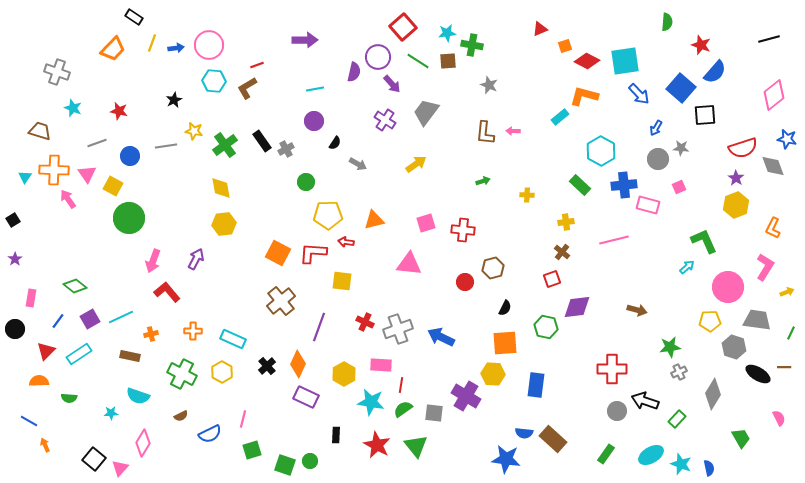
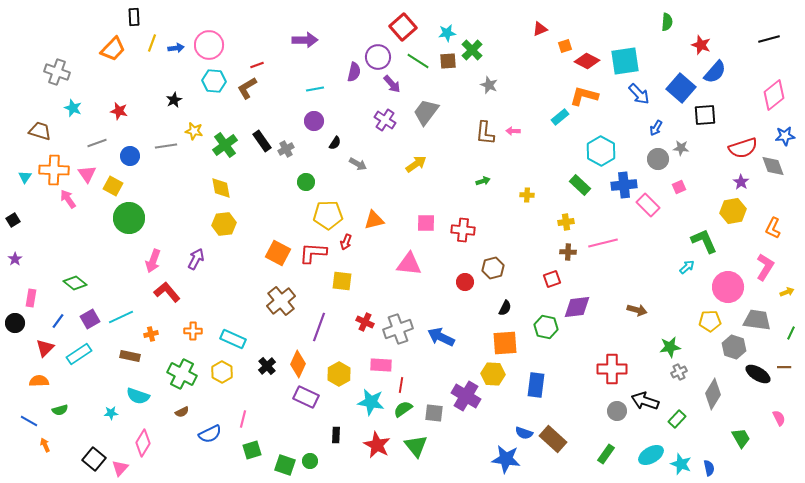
black rectangle at (134, 17): rotated 54 degrees clockwise
green cross at (472, 45): moved 5 px down; rotated 35 degrees clockwise
blue star at (787, 139): moved 2 px left, 3 px up; rotated 18 degrees counterclockwise
purple star at (736, 178): moved 5 px right, 4 px down
pink rectangle at (648, 205): rotated 30 degrees clockwise
yellow hexagon at (736, 205): moved 3 px left, 6 px down; rotated 10 degrees clockwise
pink square at (426, 223): rotated 18 degrees clockwise
pink line at (614, 240): moved 11 px left, 3 px down
red arrow at (346, 242): rotated 77 degrees counterclockwise
brown cross at (562, 252): moved 6 px right; rotated 35 degrees counterclockwise
green diamond at (75, 286): moved 3 px up
black circle at (15, 329): moved 6 px up
red triangle at (46, 351): moved 1 px left, 3 px up
yellow hexagon at (344, 374): moved 5 px left
green semicircle at (69, 398): moved 9 px left, 12 px down; rotated 21 degrees counterclockwise
brown semicircle at (181, 416): moved 1 px right, 4 px up
blue semicircle at (524, 433): rotated 12 degrees clockwise
